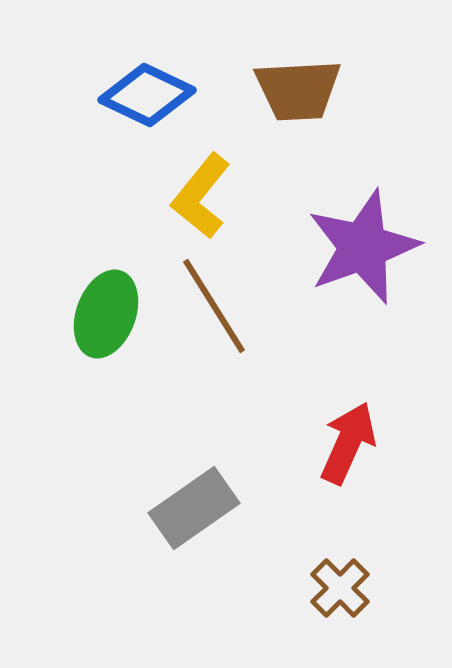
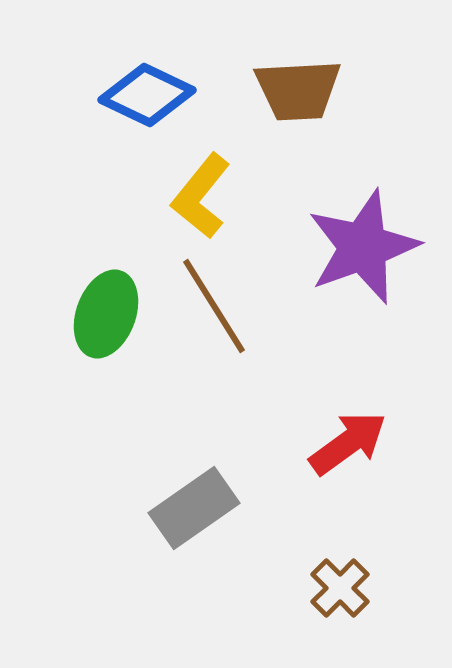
red arrow: rotated 30 degrees clockwise
